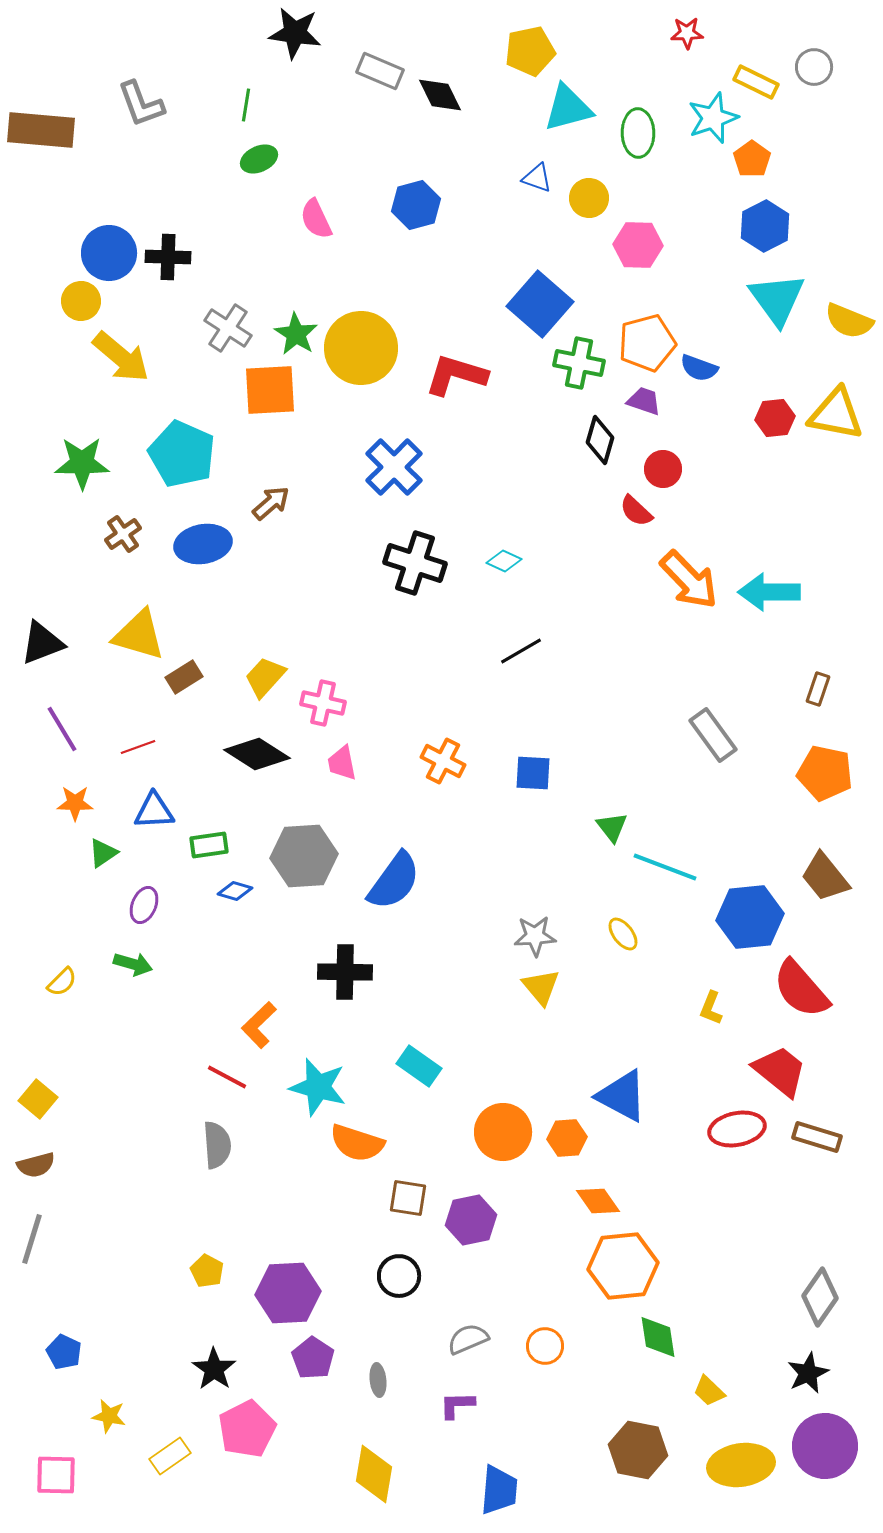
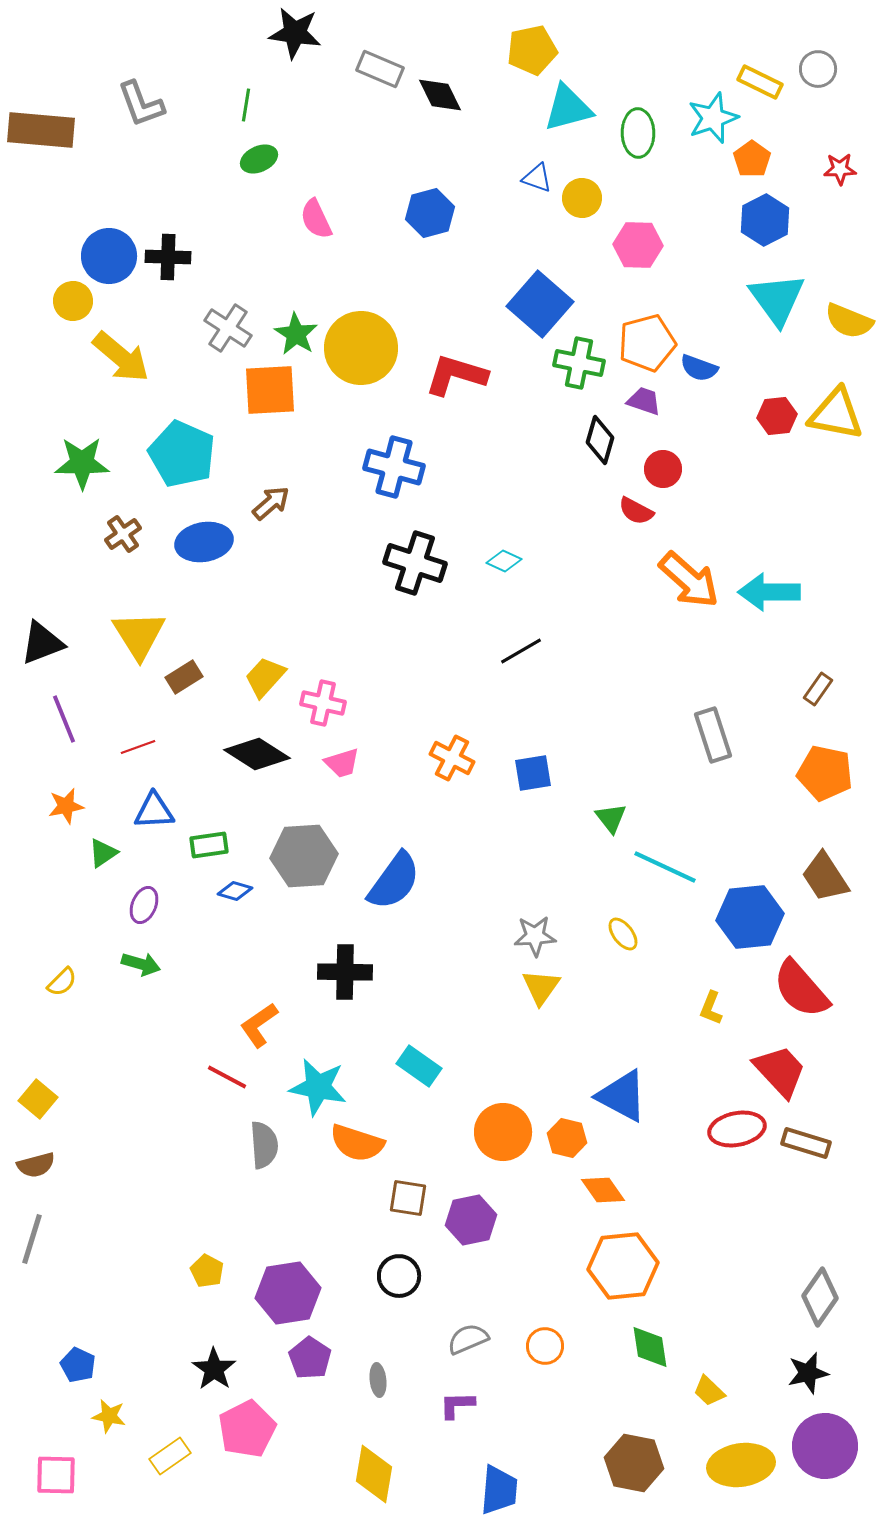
red star at (687, 33): moved 153 px right, 136 px down
yellow pentagon at (530, 51): moved 2 px right, 1 px up
gray circle at (814, 67): moved 4 px right, 2 px down
gray rectangle at (380, 71): moved 2 px up
yellow rectangle at (756, 82): moved 4 px right
yellow circle at (589, 198): moved 7 px left
blue hexagon at (416, 205): moved 14 px right, 8 px down
blue hexagon at (765, 226): moved 6 px up
blue circle at (109, 253): moved 3 px down
yellow circle at (81, 301): moved 8 px left
red hexagon at (775, 418): moved 2 px right, 2 px up
blue cross at (394, 467): rotated 30 degrees counterclockwise
red semicircle at (636, 511): rotated 15 degrees counterclockwise
blue ellipse at (203, 544): moved 1 px right, 2 px up
orange arrow at (689, 580): rotated 4 degrees counterclockwise
yellow triangle at (139, 635): rotated 42 degrees clockwise
brown rectangle at (818, 689): rotated 16 degrees clockwise
purple line at (62, 729): moved 2 px right, 10 px up; rotated 9 degrees clockwise
gray rectangle at (713, 735): rotated 18 degrees clockwise
orange cross at (443, 761): moved 9 px right, 3 px up
pink trapezoid at (342, 763): rotated 96 degrees counterclockwise
blue square at (533, 773): rotated 12 degrees counterclockwise
orange star at (75, 803): moved 9 px left, 3 px down; rotated 12 degrees counterclockwise
green triangle at (612, 827): moved 1 px left, 9 px up
cyan line at (665, 867): rotated 4 degrees clockwise
brown trapezoid at (825, 877): rotated 6 degrees clockwise
green arrow at (133, 964): moved 8 px right
yellow triangle at (541, 987): rotated 15 degrees clockwise
orange L-shape at (259, 1025): rotated 9 degrees clockwise
red trapezoid at (780, 1071): rotated 8 degrees clockwise
cyan star at (318, 1087): rotated 4 degrees counterclockwise
brown rectangle at (817, 1137): moved 11 px left, 6 px down
orange hexagon at (567, 1138): rotated 18 degrees clockwise
gray semicircle at (217, 1145): moved 47 px right
orange diamond at (598, 1201): moved 5 px right, 11 px up
purple hexagon at (288, 1293): rotated 6 degrees counterclockwise
green diamond at (658, 1337): moved 8 px left, 10 px down
blue pentagon at (64, 1352): moved 14 px right, 13 px down
purple pentagon at (313, 1358): moved 3 px left
black star at (808, 1373): rotated 12 degrees clockwise
brown hexagon at (638, 1450): moved 4 px left, 13 px down
